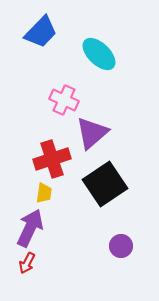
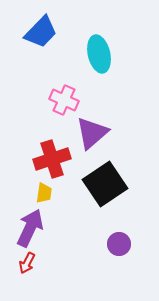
cyan ellipse: rotated 33 degrees clockwise
purple circle: moved 2 px left, 2 px up
